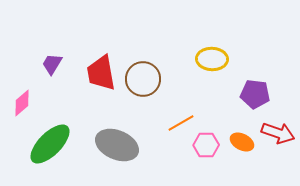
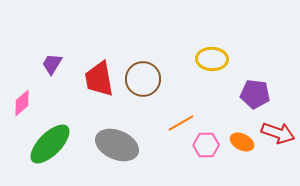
red trapezoid: moved 2 px left, 6 px down
